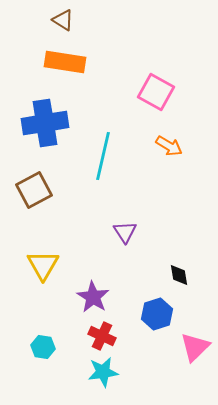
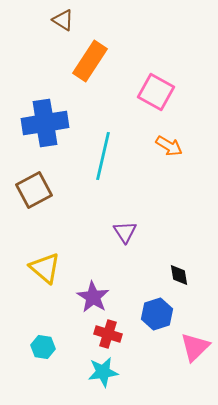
orange rectangle: moved 25 px right, 1 px up; rotated 66 degrees counterclockwise
yellow triangle: moved 2 px right, 3 px down; rotated 20 degrees counterclockwise
red cross: moved 6 px right, 2 px up; rotated 8 degrees counterclockwise
